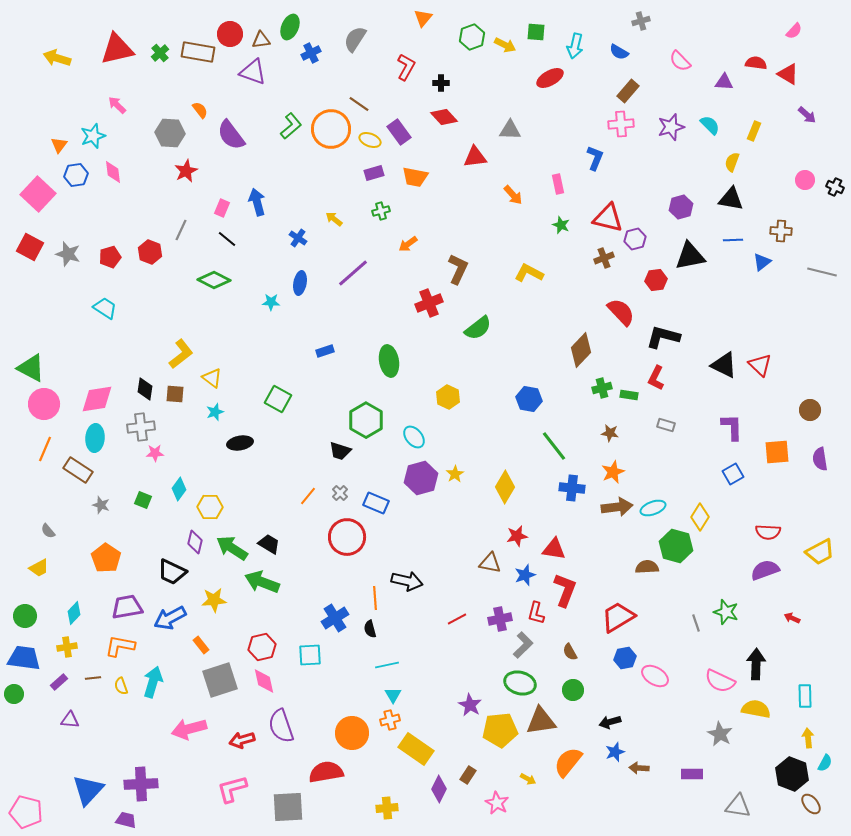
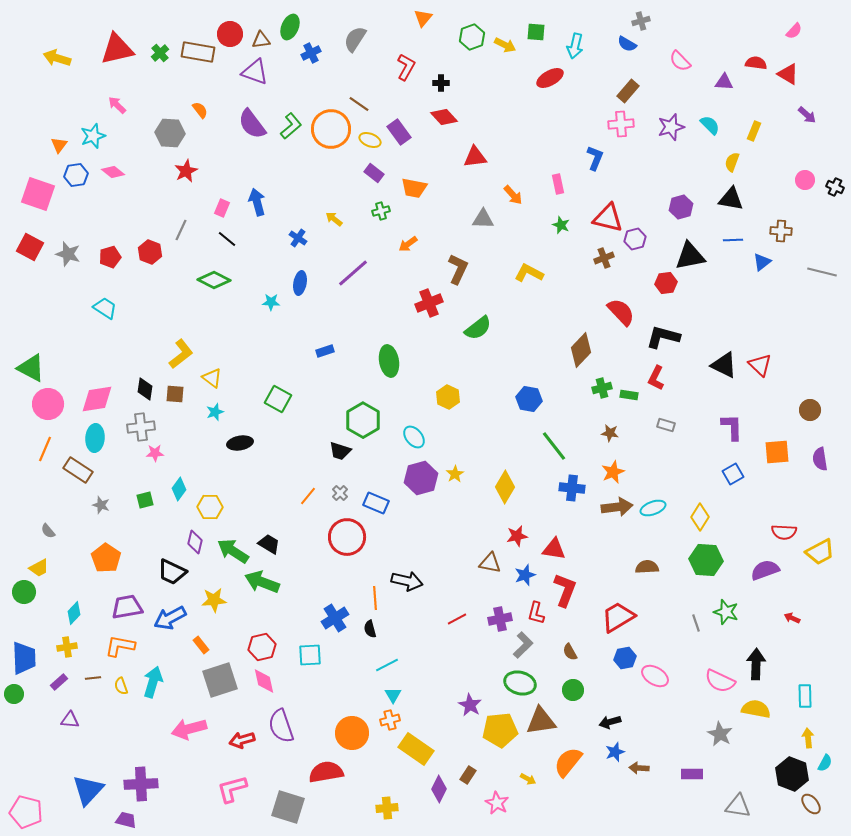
blue semicircle at (619, 52): moved 8 px right, 8 px up
purple triangle at (253, 72): moved 2 px right
gray triangle at (510, 130): moved 27 px left, 89 px down
purple semicircle at (231, 135): moved 21 px right, 11 px up
pink diamond at (113, 172): rotated 45 degrees counterclockwise
purple rectangle at (374, 173): rotated 54 degrees clockwise
orange trapezoid at (415, 177): moved 1 px left, 11 px down
pink square at (38, 194): rotated 24 degrees counterclockwise
red hexagon at (656, 280): moved 10 px right, 3 px down
pink circle at (44, 404): moved 4 px right
green hexagon at (366, 420): moved 3 px left
green square at (143, 500): moved 2 px right; rotated 36 degrees counterclockwise
red semicircle at (768, 532): moved 16 px right
green hexagon at (676, 546): moved 30 px right, 14 px down; rotated 12 degrees counterclockwise
green arrow at (232, 548): moved 1 px right, 3 px down
green circle at (25, 616): moved 1 px left, 24 px up
blue trapezoid at (24, 658): rotated 80 degrees clockwise
cyan line at (387, 665): rotated 15 degrees counterclockwise
gray square at (288, 807): rotated 20 degrees clockwise
